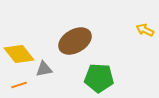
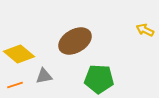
yellow diamond: rotated 12 degrees counterclockwise
gray triangle: moved 7 px down
green pentagon: moved 1 px down
orange line: moved 4 px left
